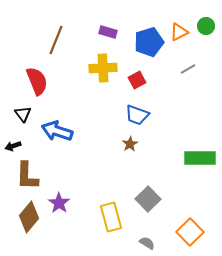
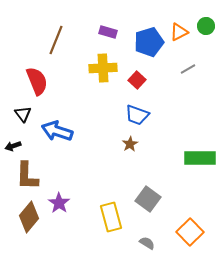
red square: rotated 18 degrees counterclockwise
gray square: rotated 10 degrees counterclockwise
